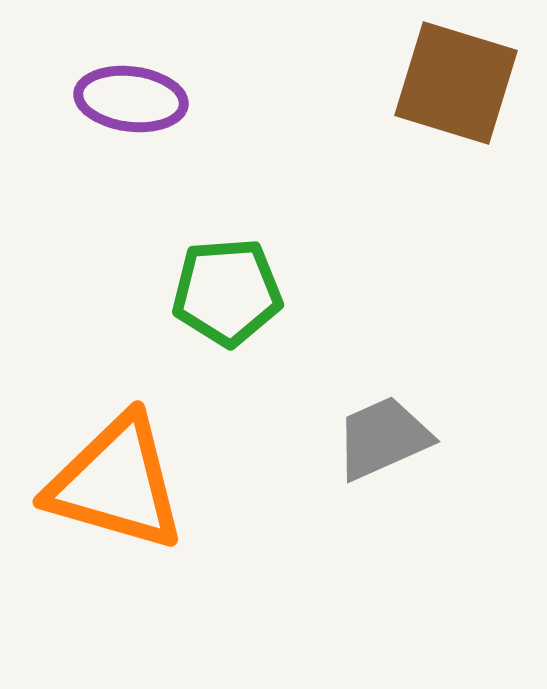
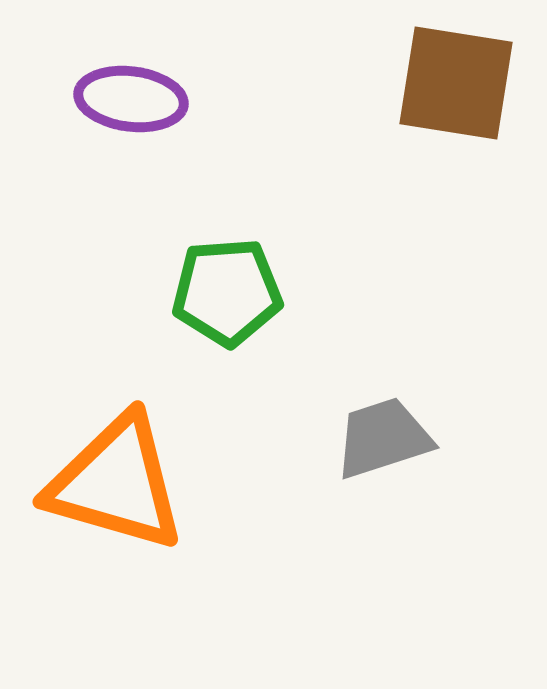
brown square: rotated 8 degrees counterclockwise
gray trapezoid: rotated 6 degrees clockwise
